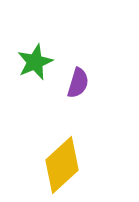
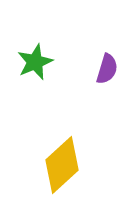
purple semicircle: moved 29 px right, 14 px up
